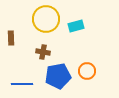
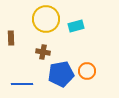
blue pentagon: moved 3 px right, 2 px up
